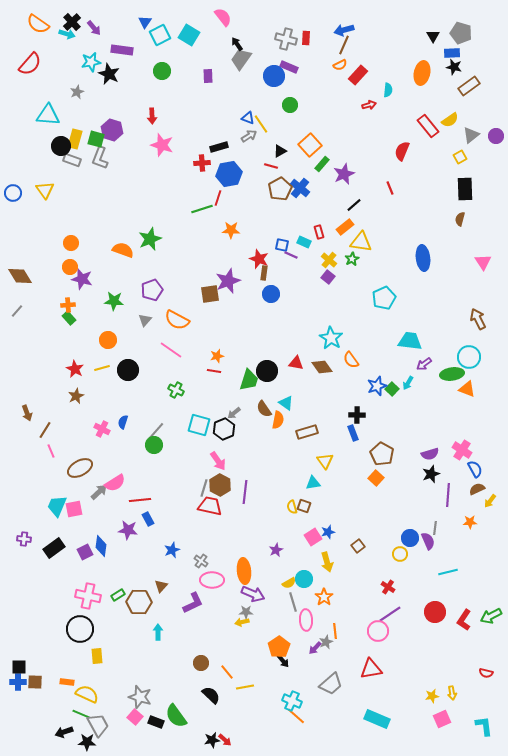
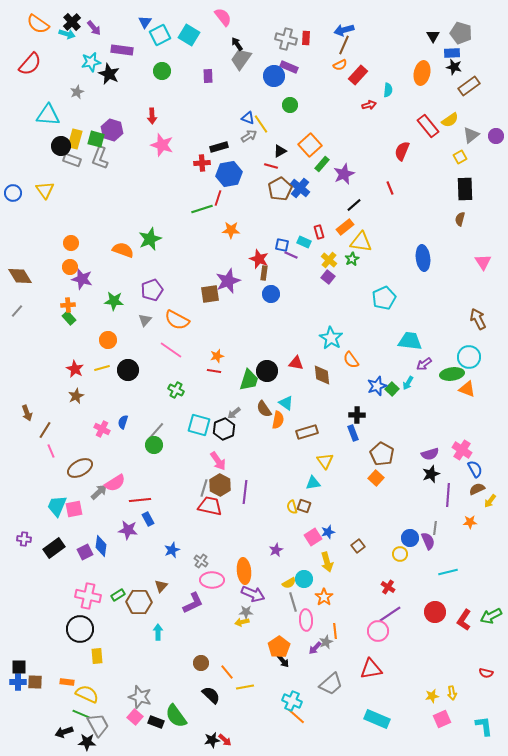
brown diamond at (322, 367): moved 8 px down; rotated 30 degrees clockwise
